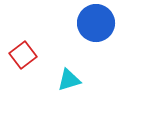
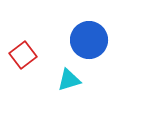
blue circle: moved 7 px left, 17 px down
